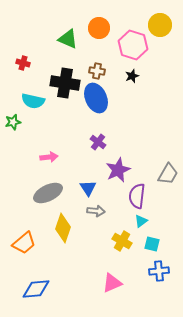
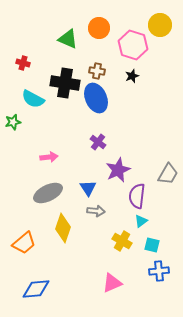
cyan semicircle: moved 2 px up; rotated 15 degrees clockwise
cyan square: moved 1 px down
